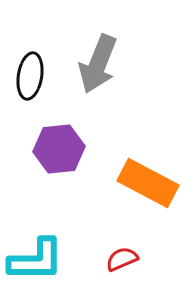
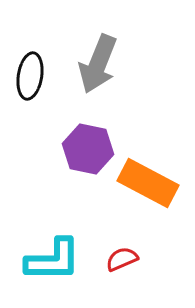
purple hexagon: moved 29 px right; rotated 18 degrees clockwise
cyan L-shape: moved 17 px right
